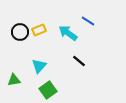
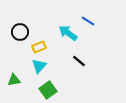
yellow rectangle: moved 17 px down
